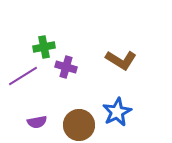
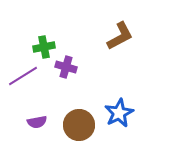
brown L-shape: moved 1 px left, 24 px up; rotated 60 degrees counterclockwise
blue star: moved 2 px right, 1 px down
